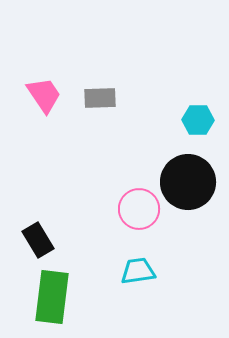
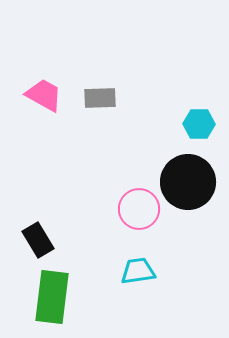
pink trapezoid: rotated 27 degrees counterclockwise
cyan hexagon: moved 1 px right, 4 px down
